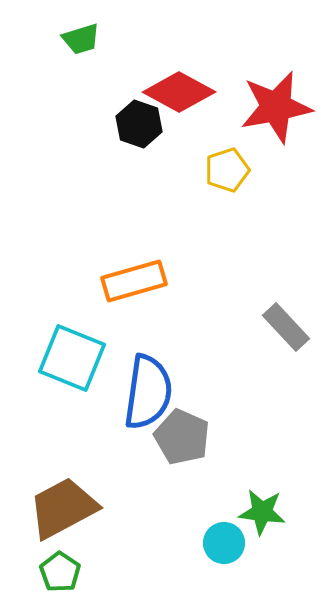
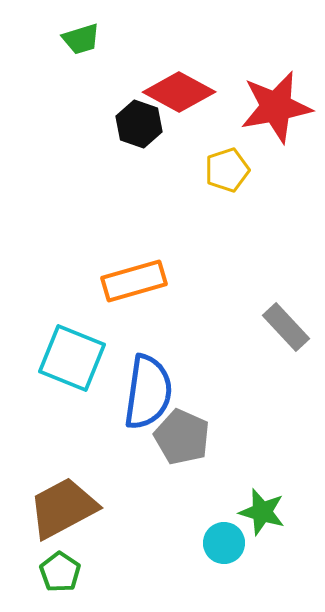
green star: rotated 9 degrees clockwise
